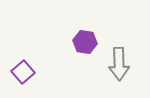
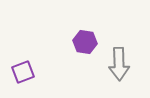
purple square: rotated 20 degrees clockwise
